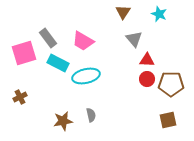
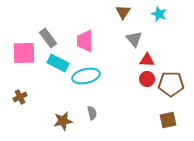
pink trapezoid: moved 2 px right; rotated 60 degrees clockwise
pink square: rotated 15 degrees clockwise
gray semicircle: moved 1 px right, 2 px up
